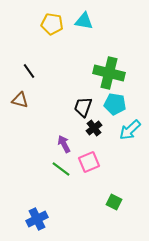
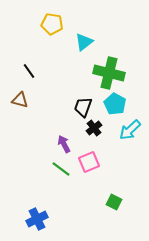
cyan triangle: moved 21 px down; rotated 48 degrees counterclockwise
cyan pentagon: rotated 20 degrees clockwise
